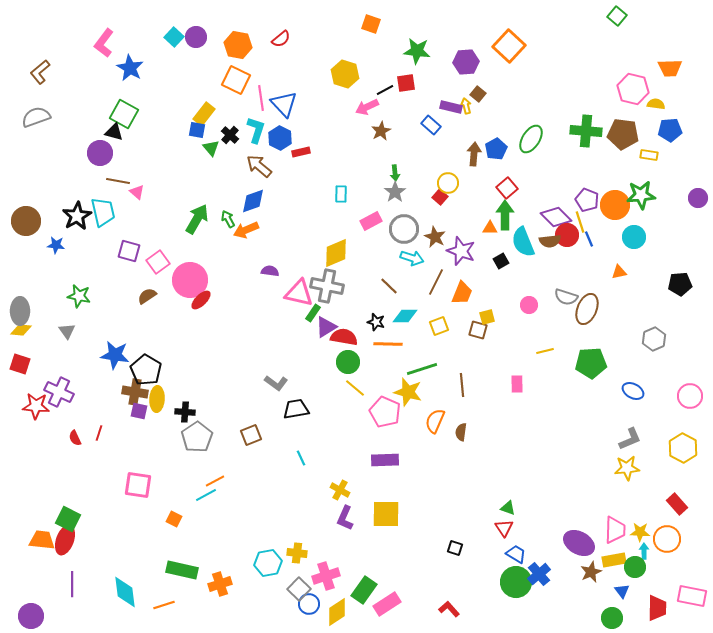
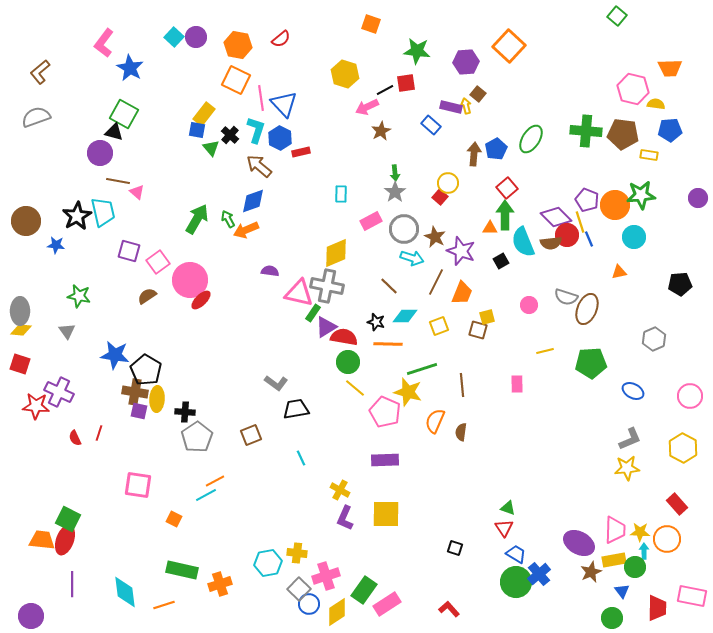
brown semicircle at (550, 241): moved 1 px right, 2 px down
